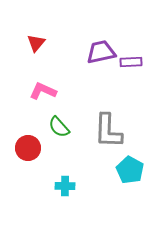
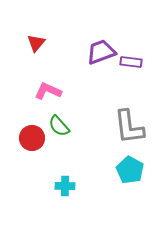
purple trapezoid: rotated 8 degrees counterclockwise
purple rectangle: rotated 10 degrees clockwise
pink L-shape: moved 5 px right
green semicircle: moved 1 px up
gray L-shape: moved 21 px right, 4 px up; rotated 9 degrees counterclockwise
red circle: moved 4 px right, 10 px up
